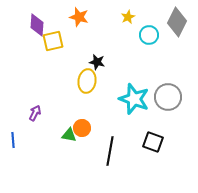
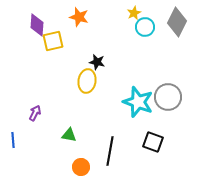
yellow star: moved 6 px right, 4 px up
cyan circle: moved 4 px left, 8 px up
cyan star: moved 4 px right, 3 px down
orange circle: moved 1 px left, 39 px down
